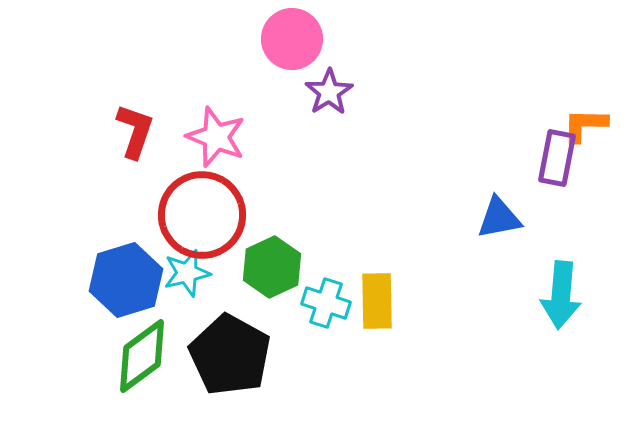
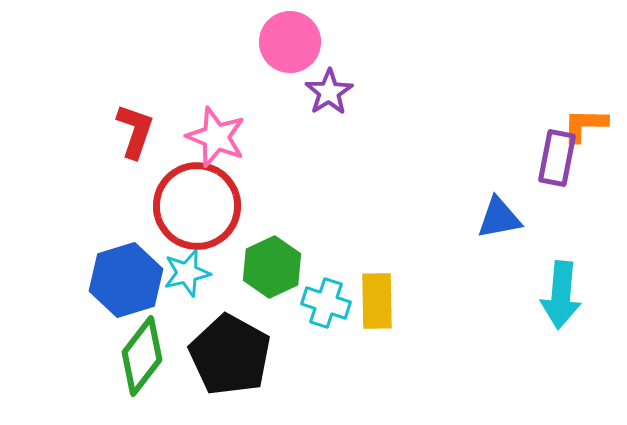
pink circle: moved 2 px left, 3 px down
red circle: moved 5 px left, 9 px up
green diamond: rotated 16 degrees counterclockwise
